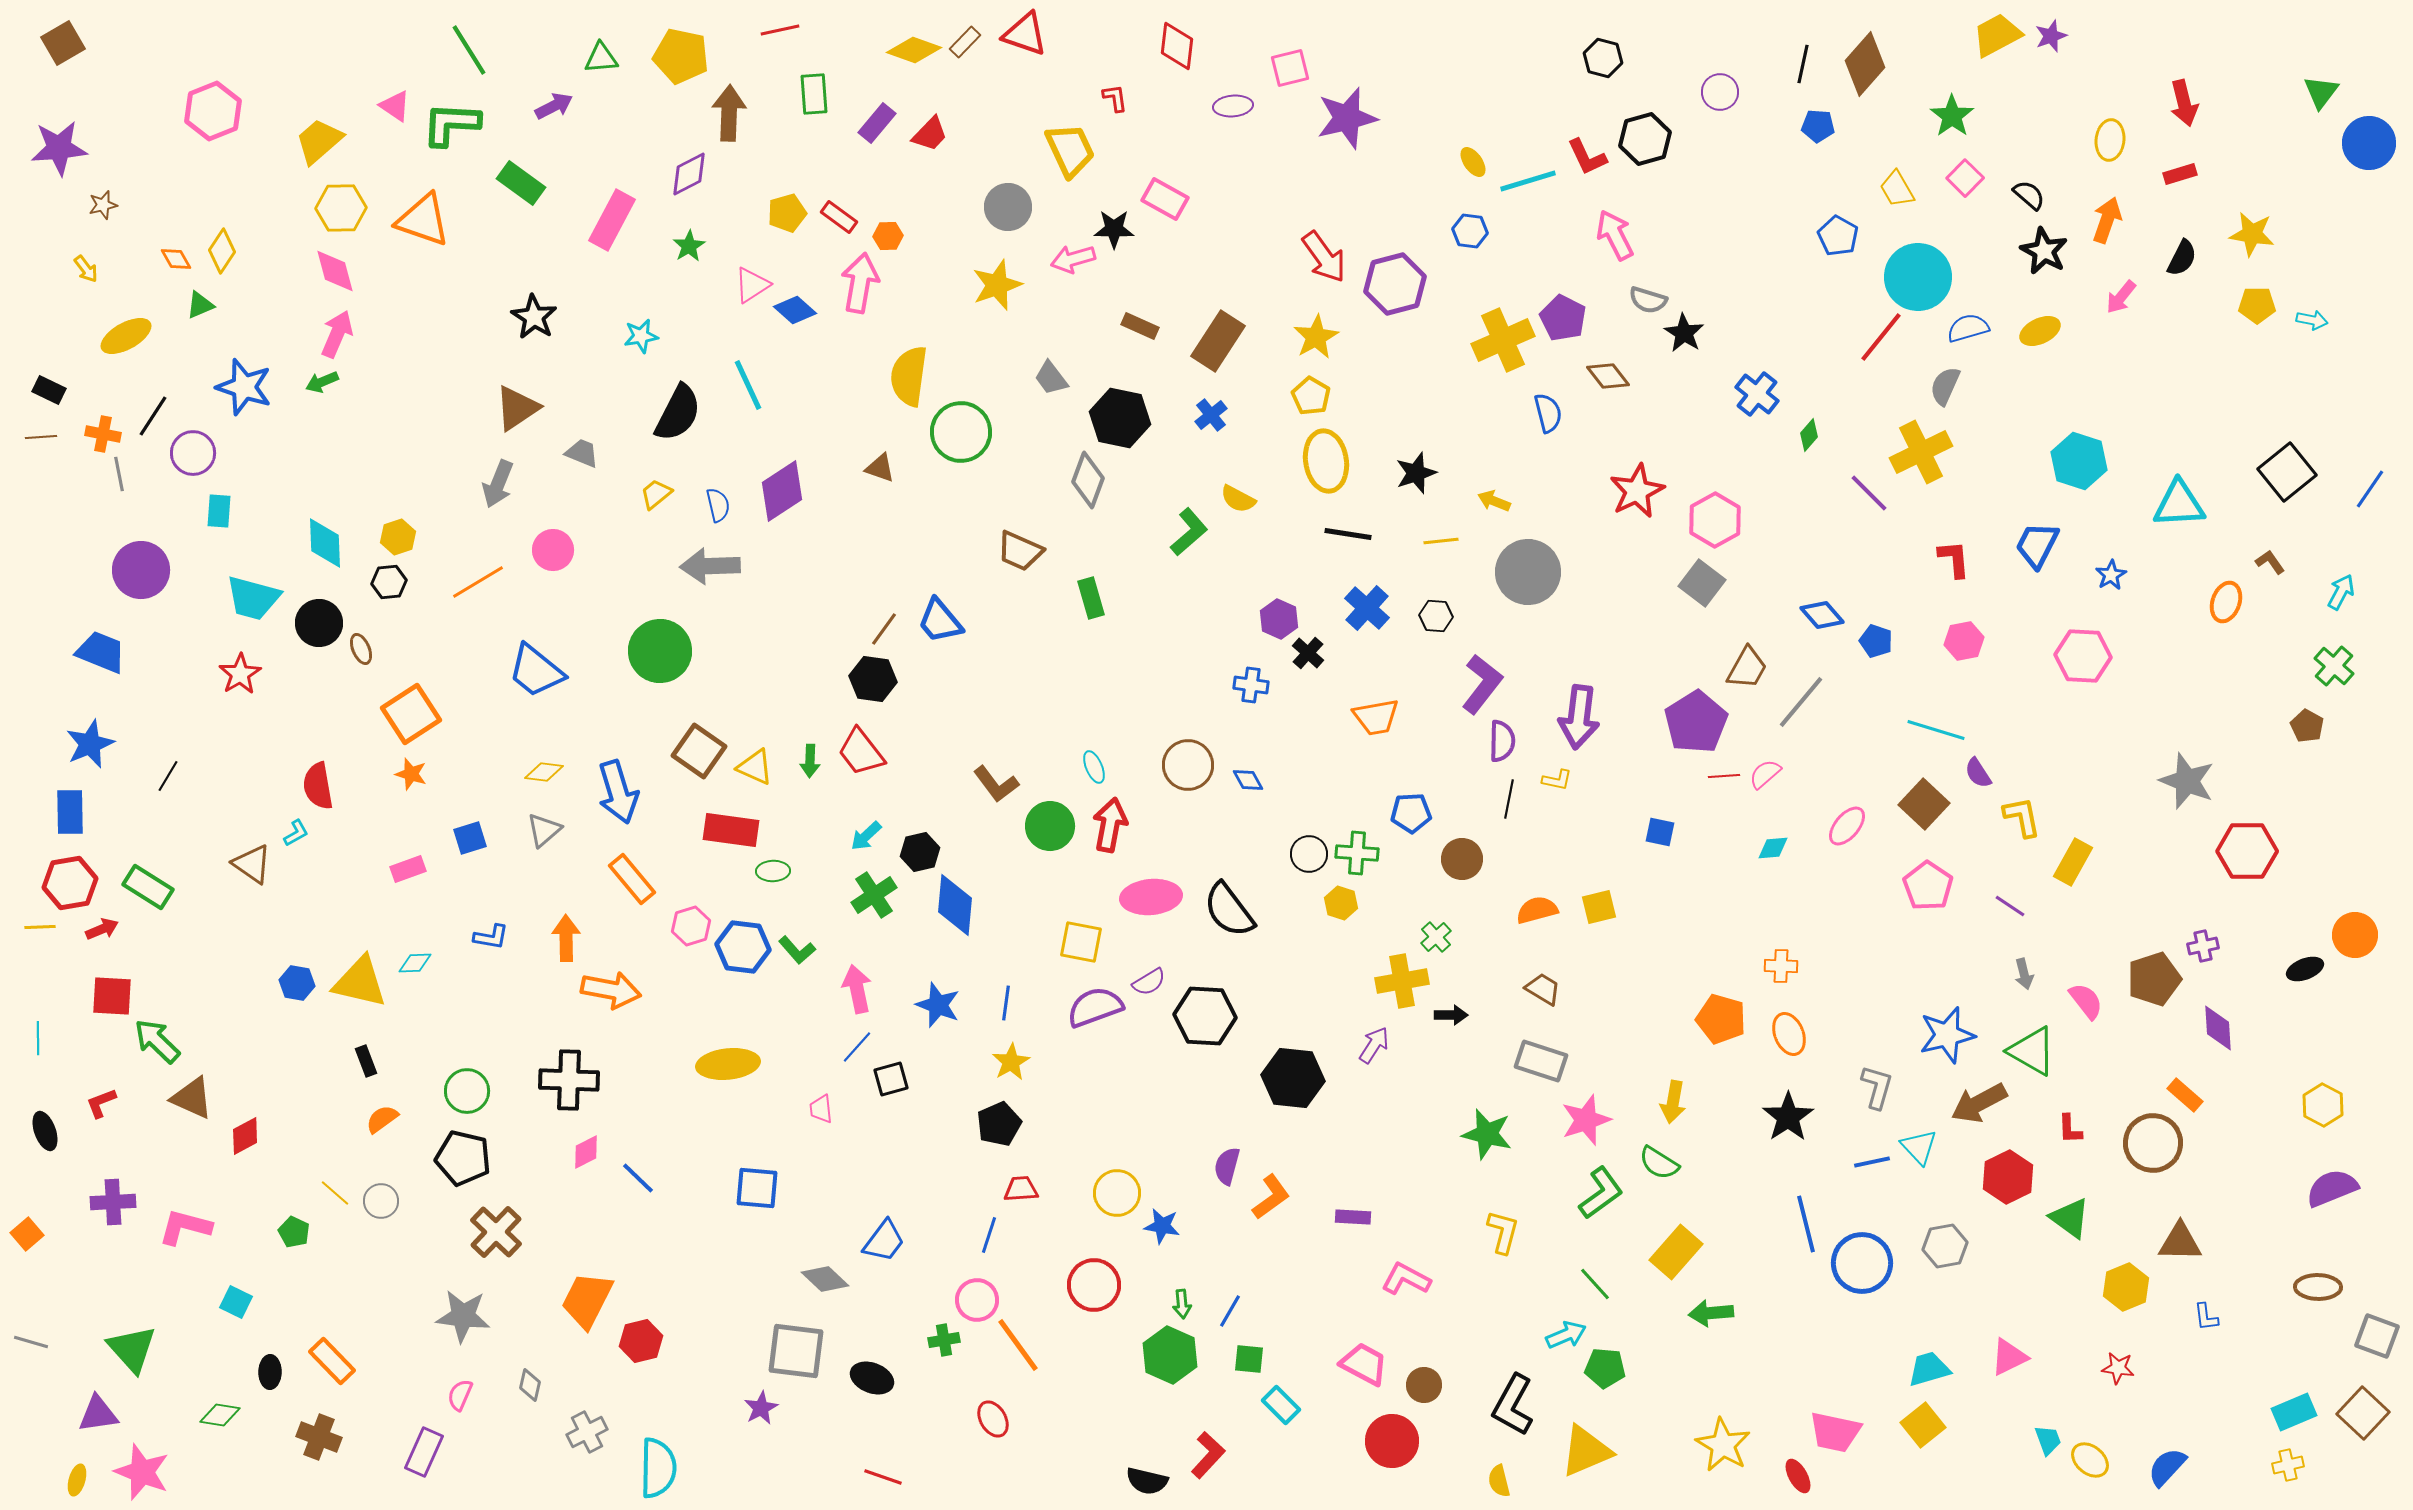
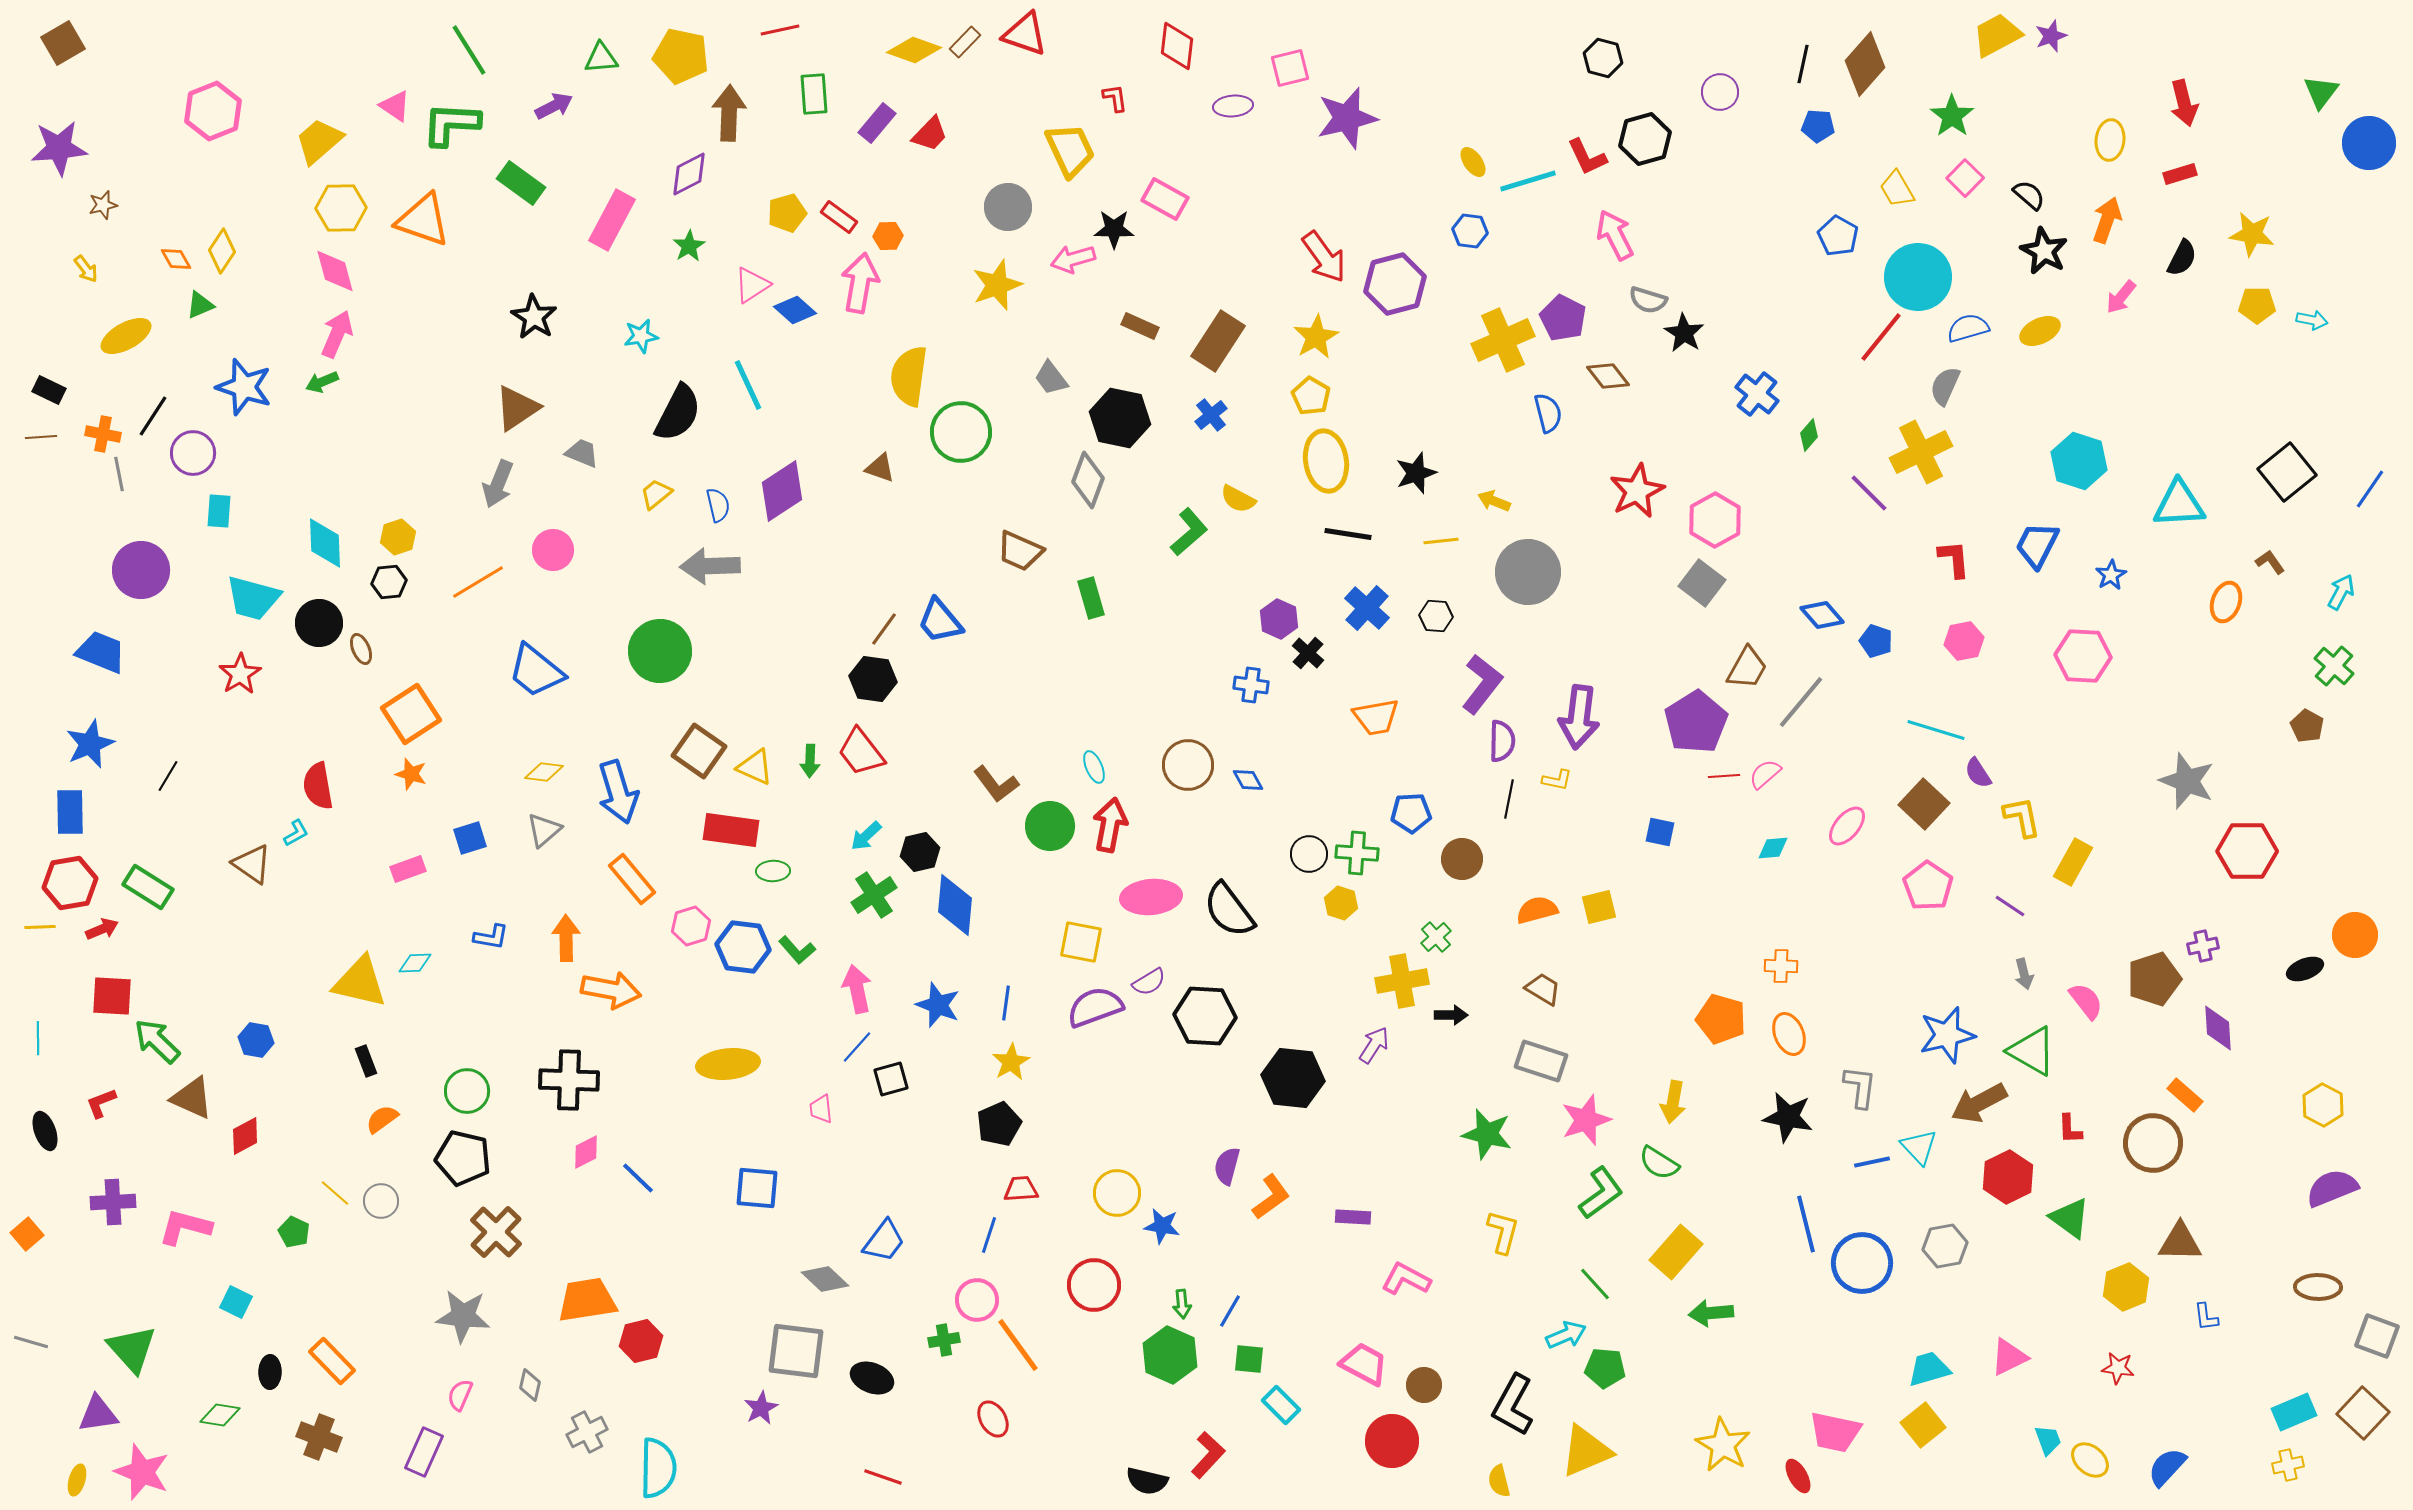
blue hexagon at (297, 983): moved 41 px left, 57 px down
gray L-shape at (1877, 1087): moved 17 px left; rotated 9 degrees counterclockwise
black star at (1788, 1117): rotated 27 degrees counterclockwise
orange trapezoid at (587, 1300): rotated 54 degrees clockwise
